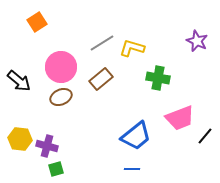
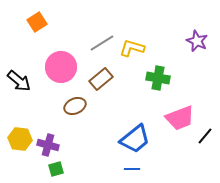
brown ellipse: moved 14 px right, 9 px down
blue trapezoid: moved 1 px left, 3 px down
purple cross: moved 1 px right, 1 px up
